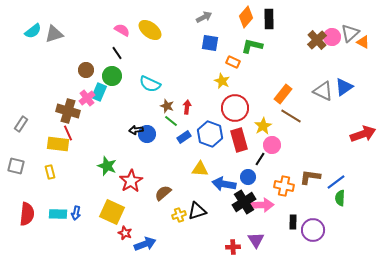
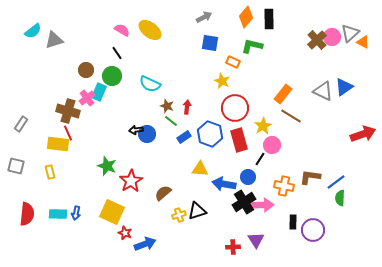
gray triangle at (54, 34): moved 6 px down
